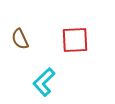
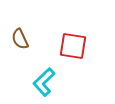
red square: moved 2 px left, 6 px down; rotated 12 degrees clockwise
